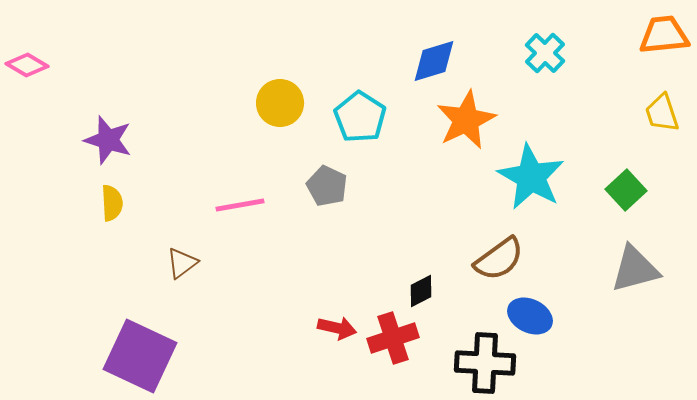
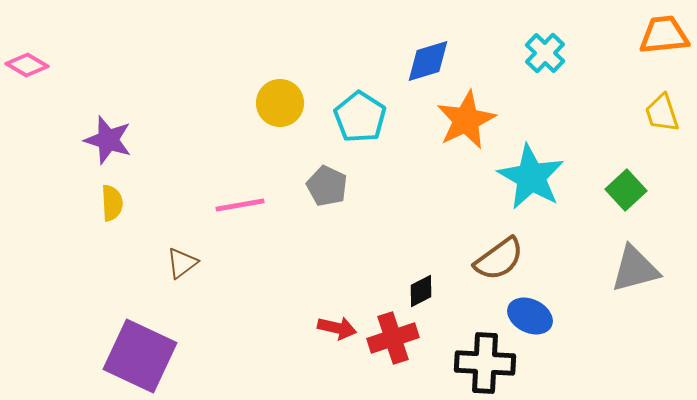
blue diamond: moved 6 px left
